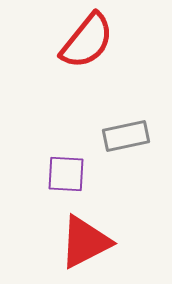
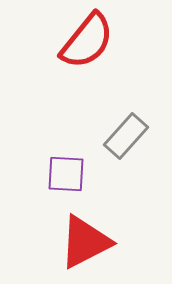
gray rectangle: rotated 36 degrees counterclockwise
